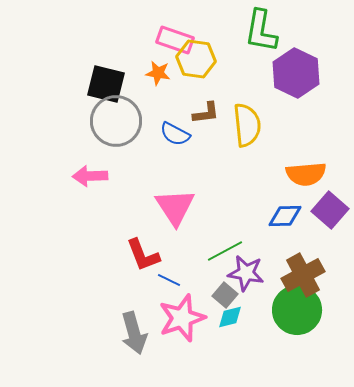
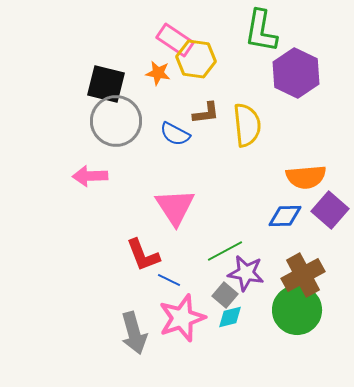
pink rectangle: rotated 15 degrees clockwise
orange semicircle: moved 3 px down
